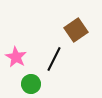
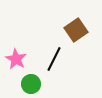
pink star: moved 2 px down
